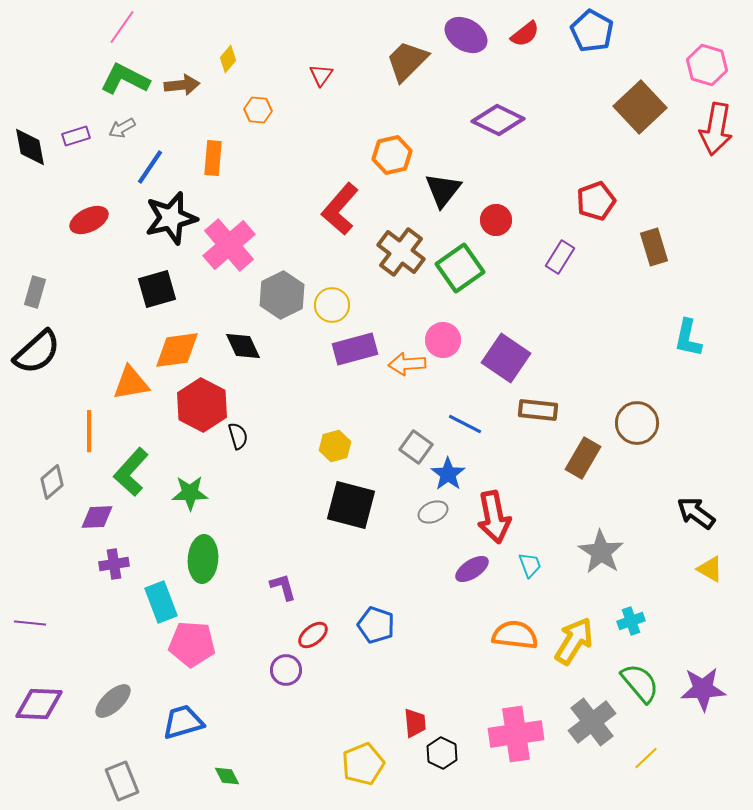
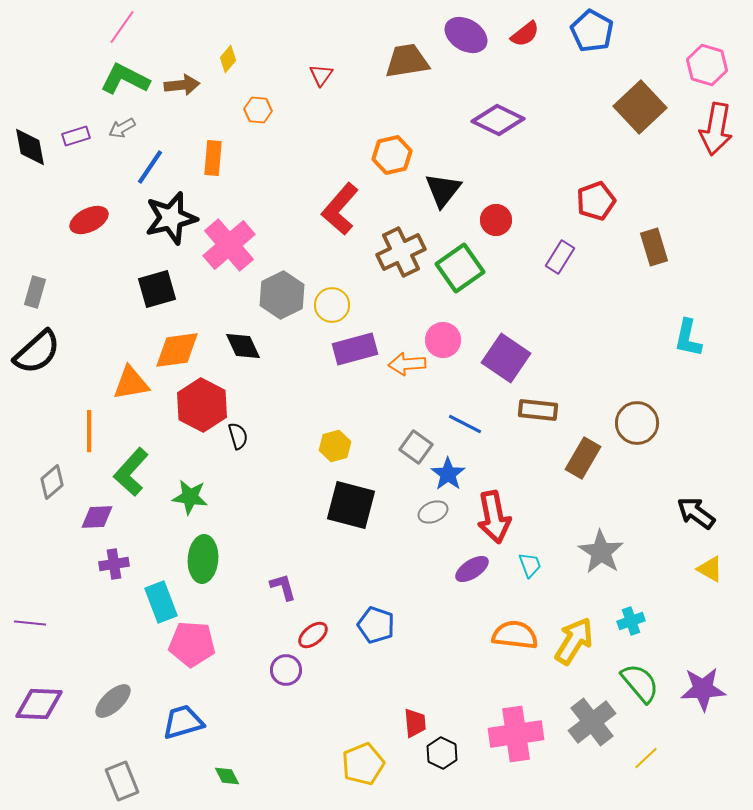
brown trapezoid at (407, 61): rotated 36 degrees clockwise
brown cross at (401, 252): rotated 27 degrees clockwise
green star at (190, 493): moved 4 px down; rotated 9 degrees clockwise
